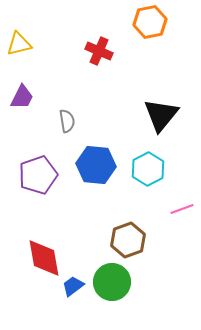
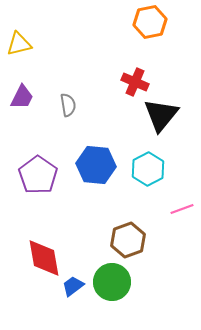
red cross: moved 36 px right, 31 px down
gray semicircle: moved 1 px right, 16 px up
purple pentagon: rotated 18 degrees counterclockwise
